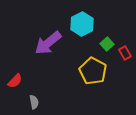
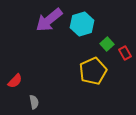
cyan hexagon: rotated 10 degrees clockwise
purple arrow: moved 1 px right, 23 px up
yellow pentagon: rotated 20 degrees clockwise
